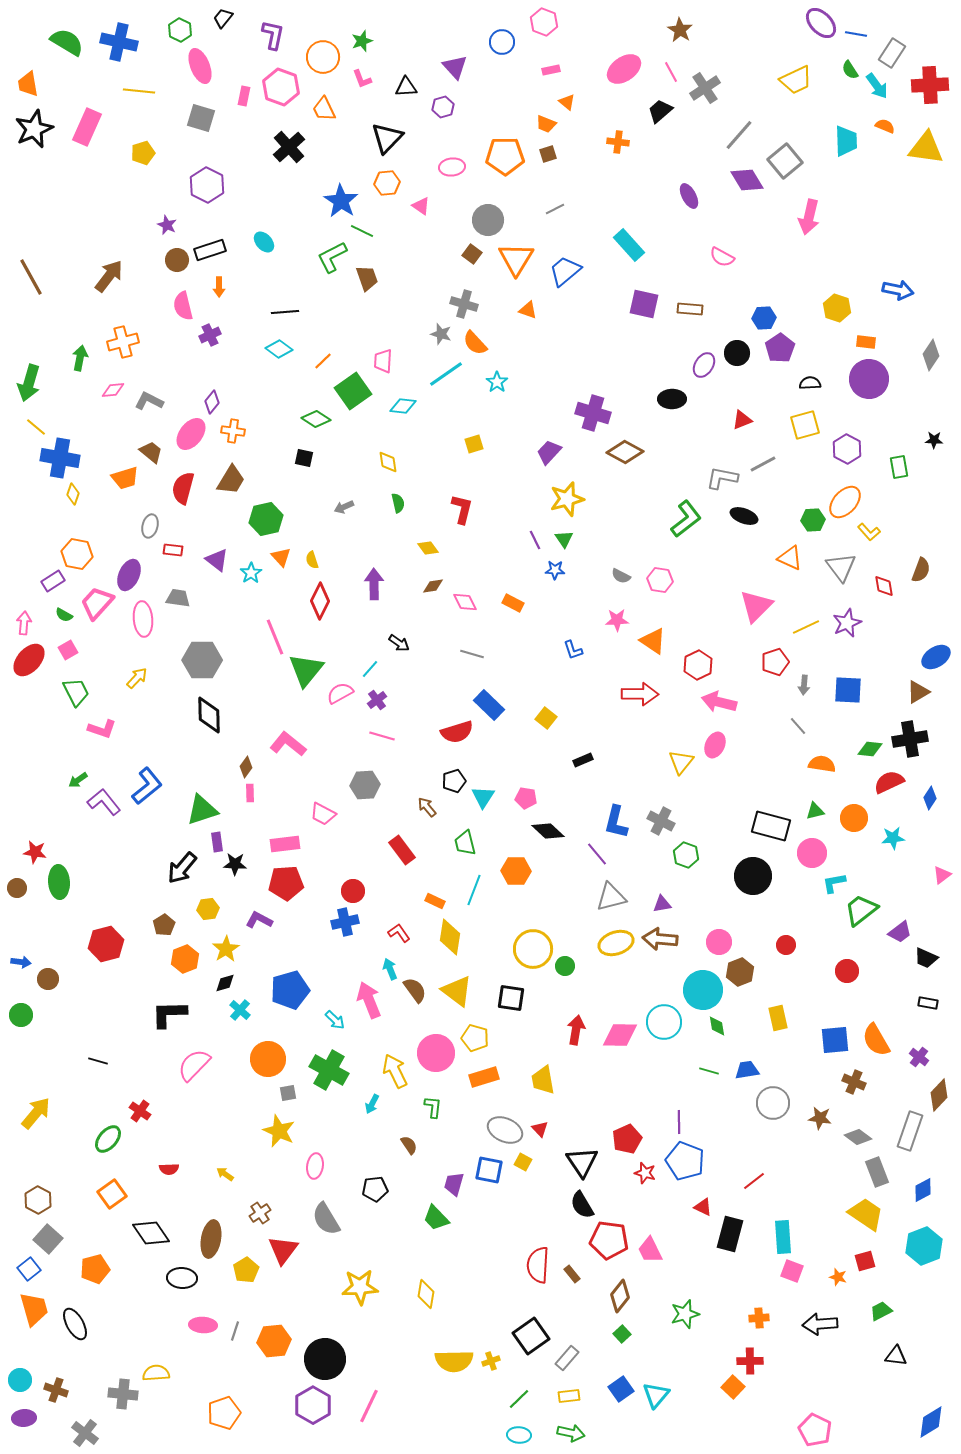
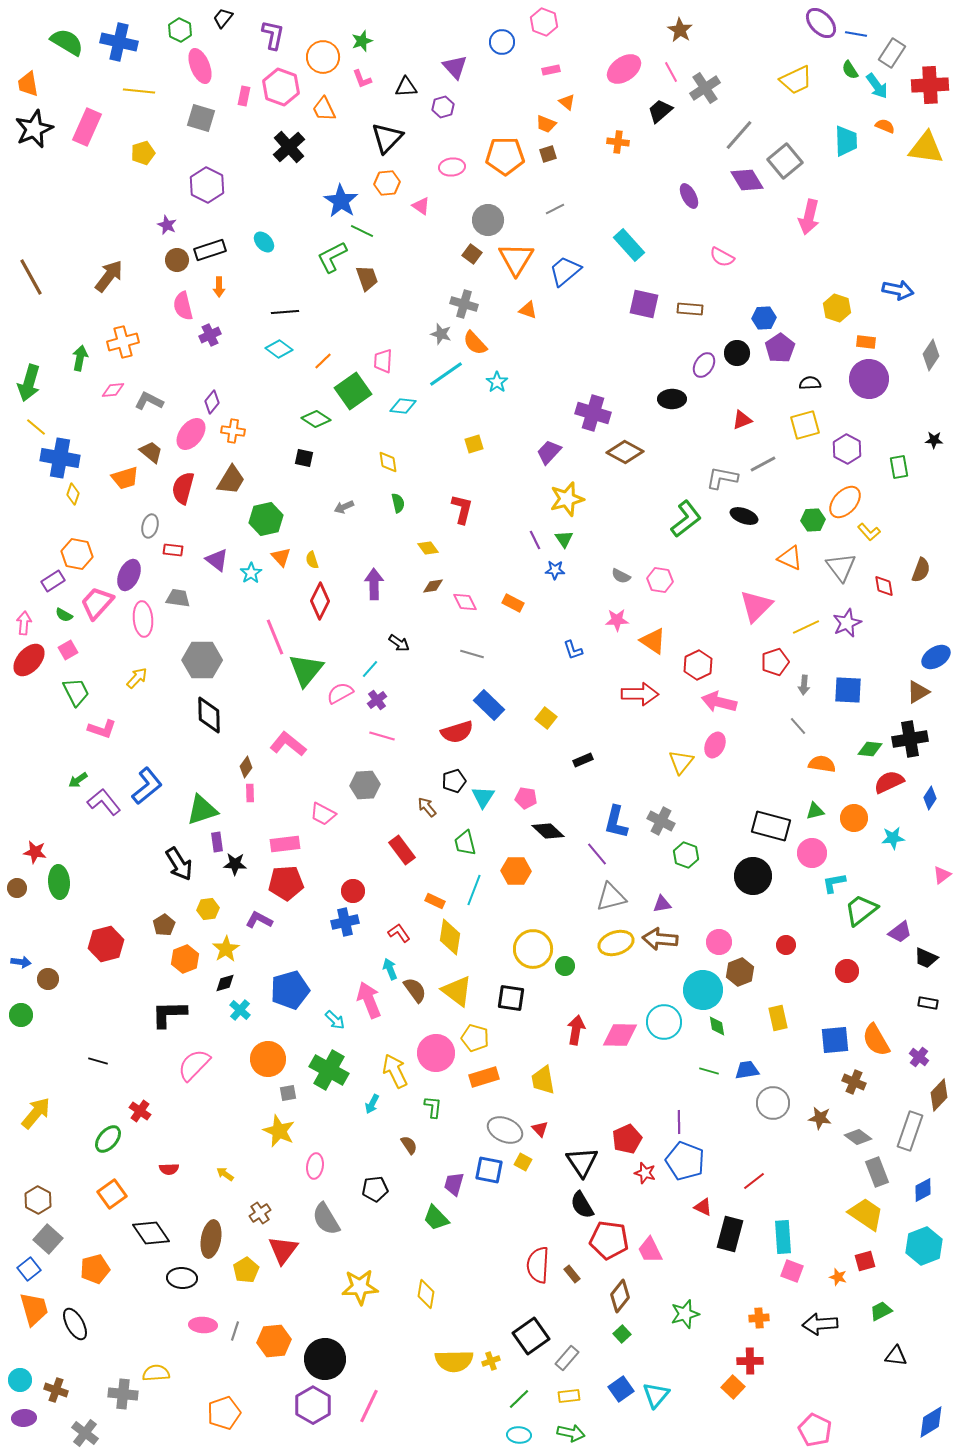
black arrow at (182, 868): moved 3 px left, 4 px up; rotated 72 degrees counterclockwise
